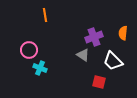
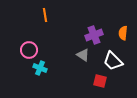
purple cross: moved 2 px up
red square: moved 1 px right, 1 px up
